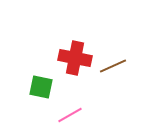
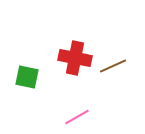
green square: moved 14 px left, 10 px up
pink line: moved 7 px right, 2 px down
